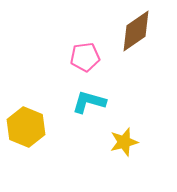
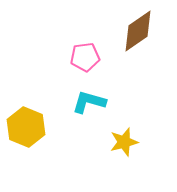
brown diamond: moved 2 px right
